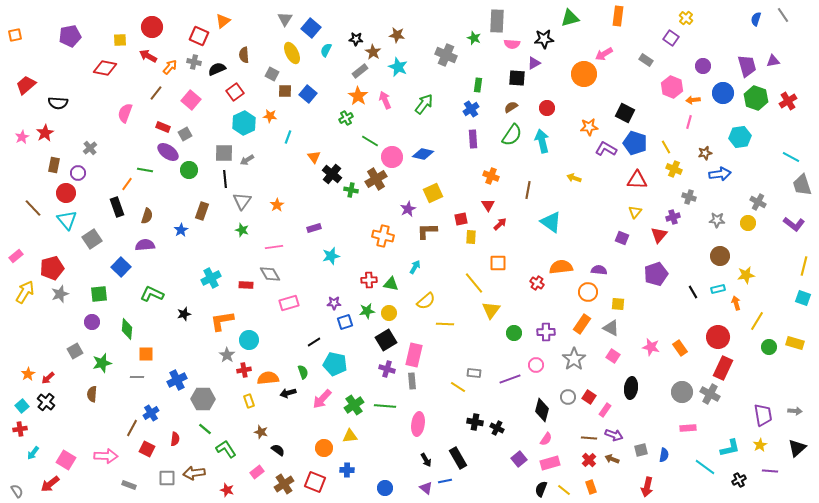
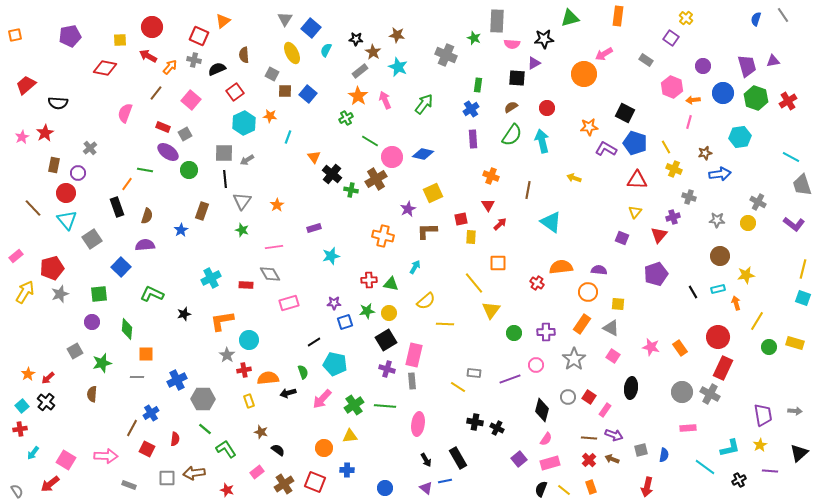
gray cross at (194, 62): moved 2 px up
yellow line at (804, 266): moved 1 px left, 3 px down
black triangle at (797, 448): moved 2 px right, 5 px down
